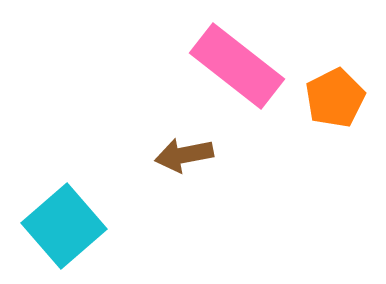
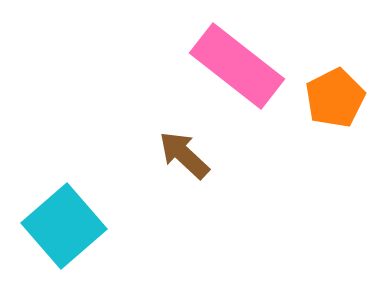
brown arrow: rotated 54 degrees clockwise
